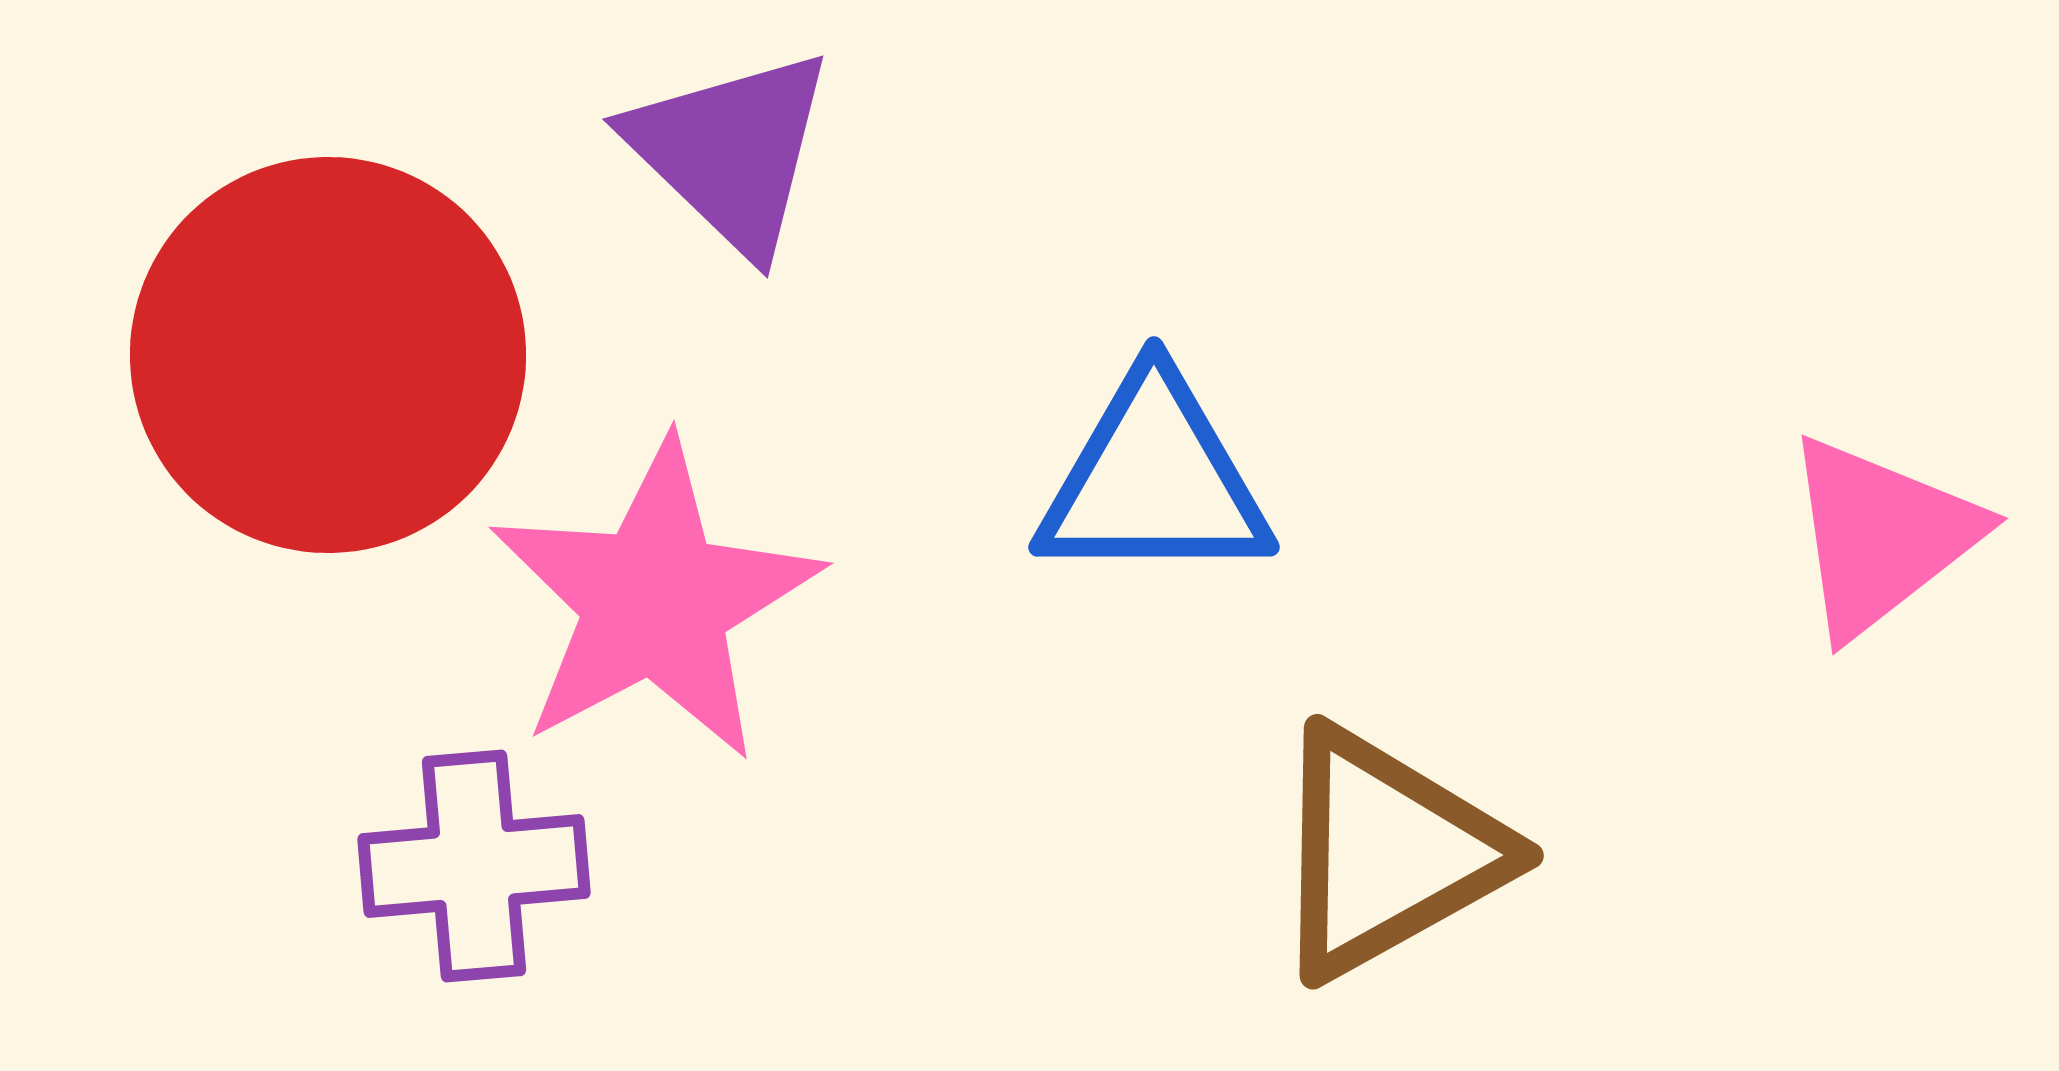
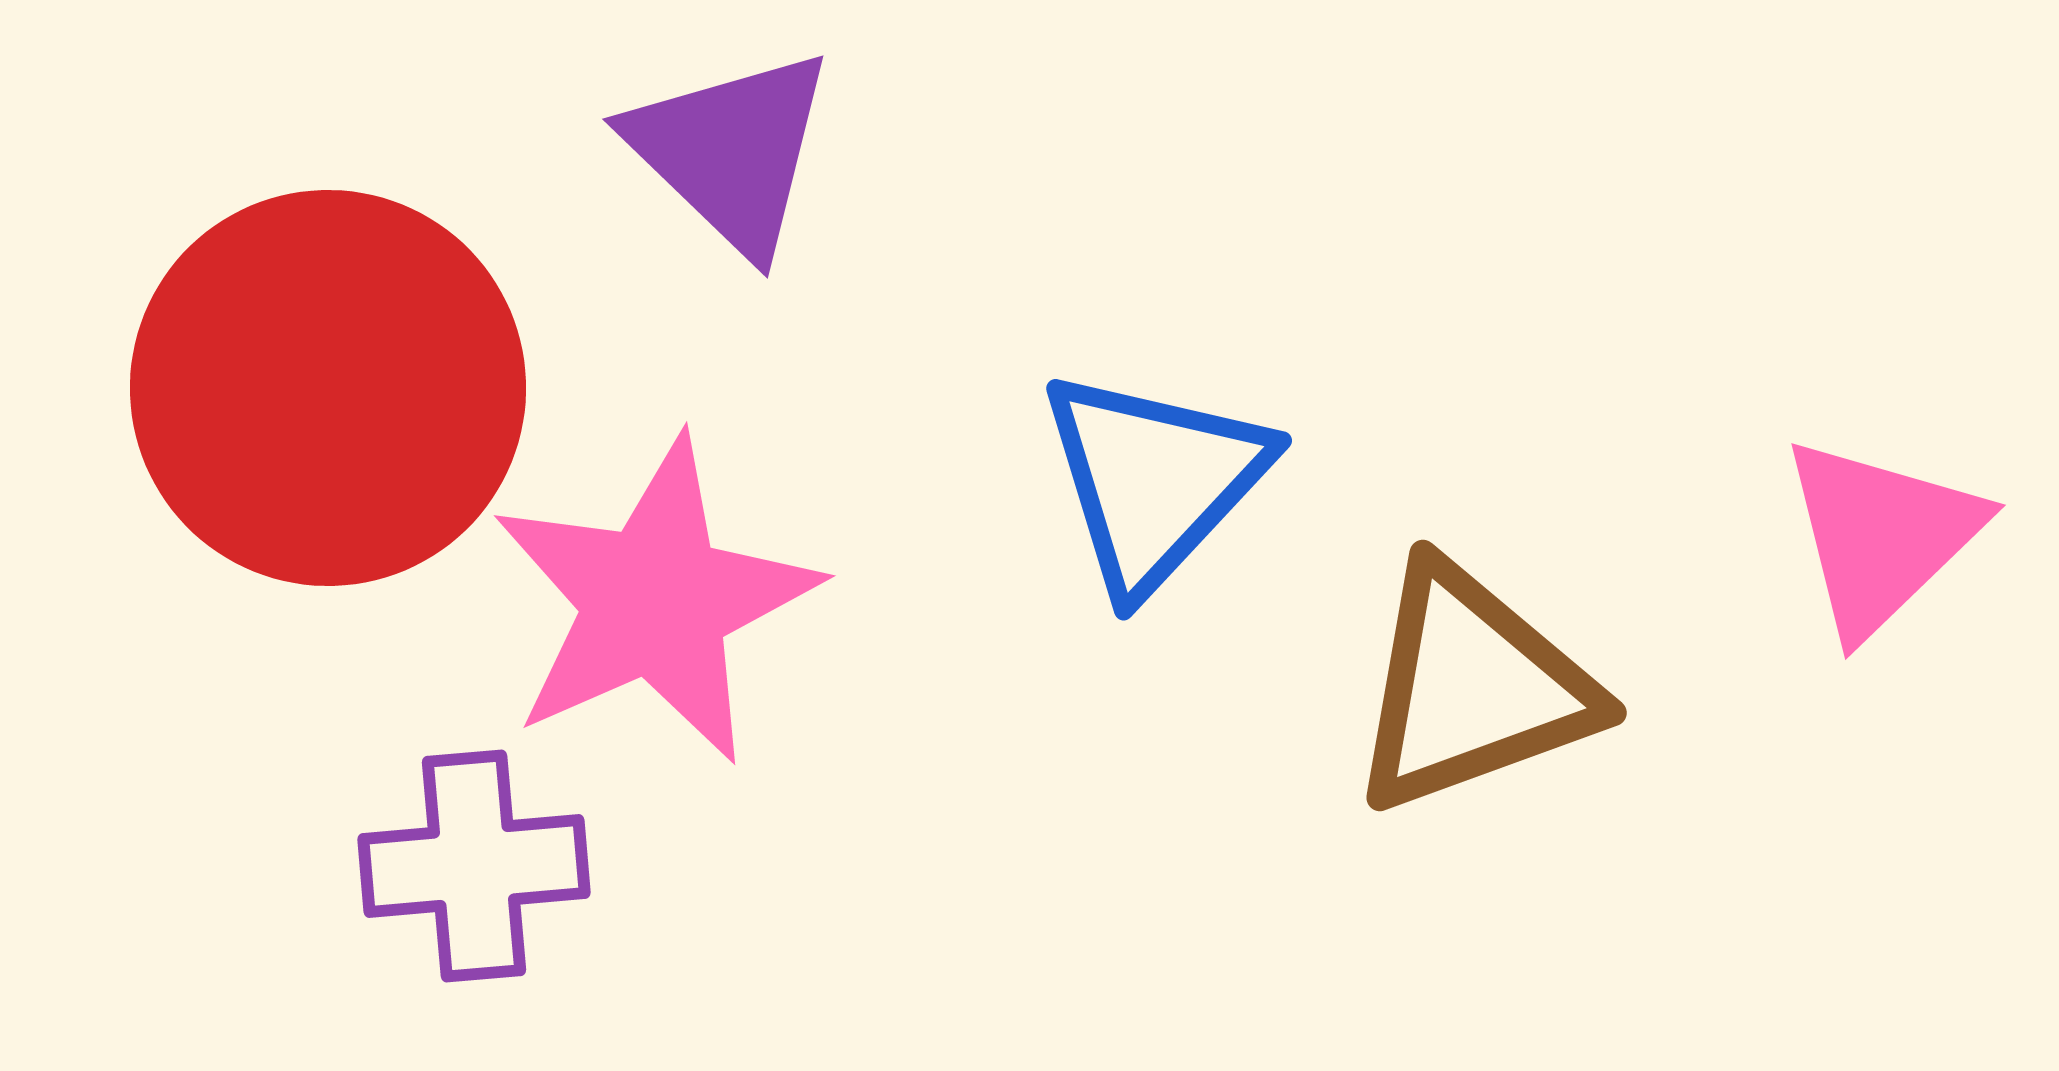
red circle: moved 33 px down
blue triangle: rotated 47 degrees counterclockwise
pink triangle: rotated 6 degrees counterclockwise
pink star: rotated 4 degrees clockwise
brown triangle: moved 85 px right, 165 px up; rotated 9 degrees clockwise
